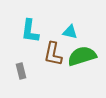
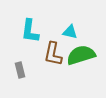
green semicircle: moved 1 px left, 1 px up
gray rectangle: moved 1 px left, 1 px up
